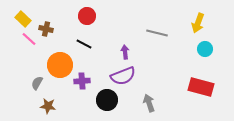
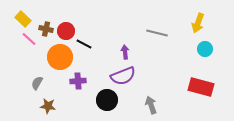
red circle: moved 21 px left, 15 px down
orange circle: moved 8 px up
purple cross: moved 4 px left
gray arrow: moved 2 px right, 2 px down
